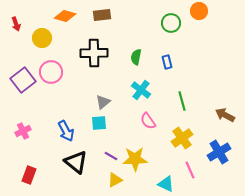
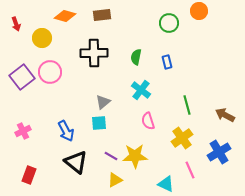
green circle: moved 2 px left
pink circle: moved 1 px left
purple square: moved 1 px left, 3 px up
green line: moved 5 px right, 4 px down
pink semicircle: rotated 18 degrees clockwise
yellow star: moved 3 px up
